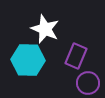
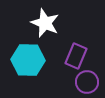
white star: moved 6 px up
purple circle: moved 1 px left, 1 px up
